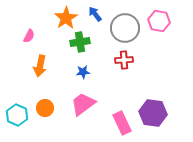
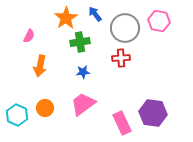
red cross: moved 3 px left, 2 px up
